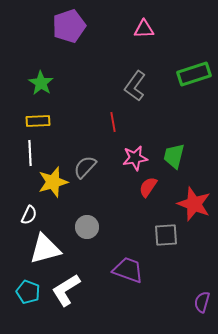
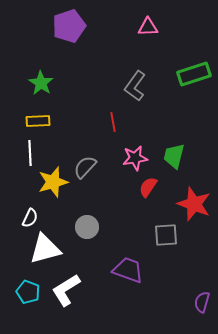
pink triangle: moved 4 px right, 2 px up
white semicircle: moved 1 px right, 3 px down
